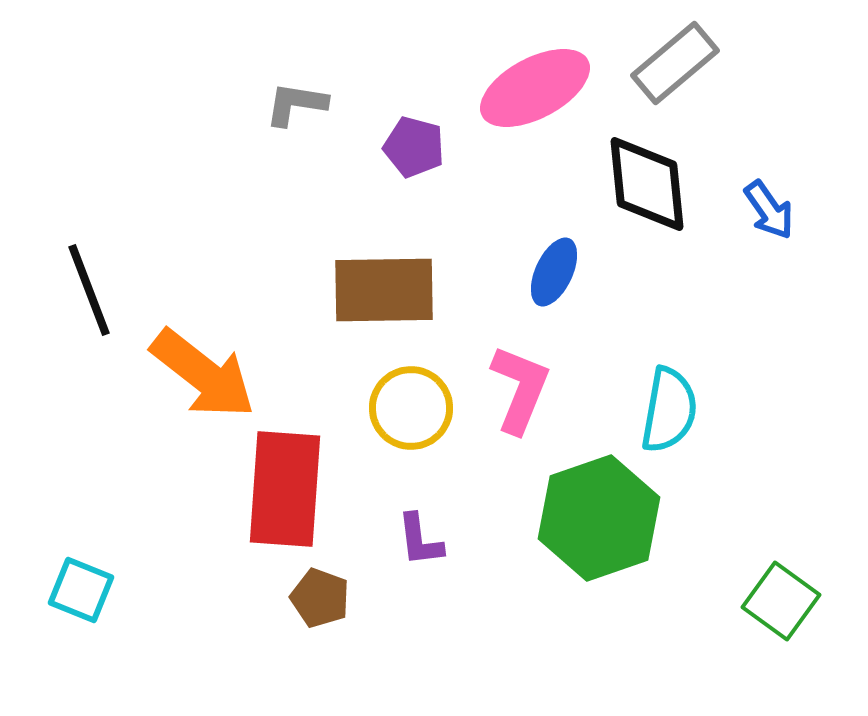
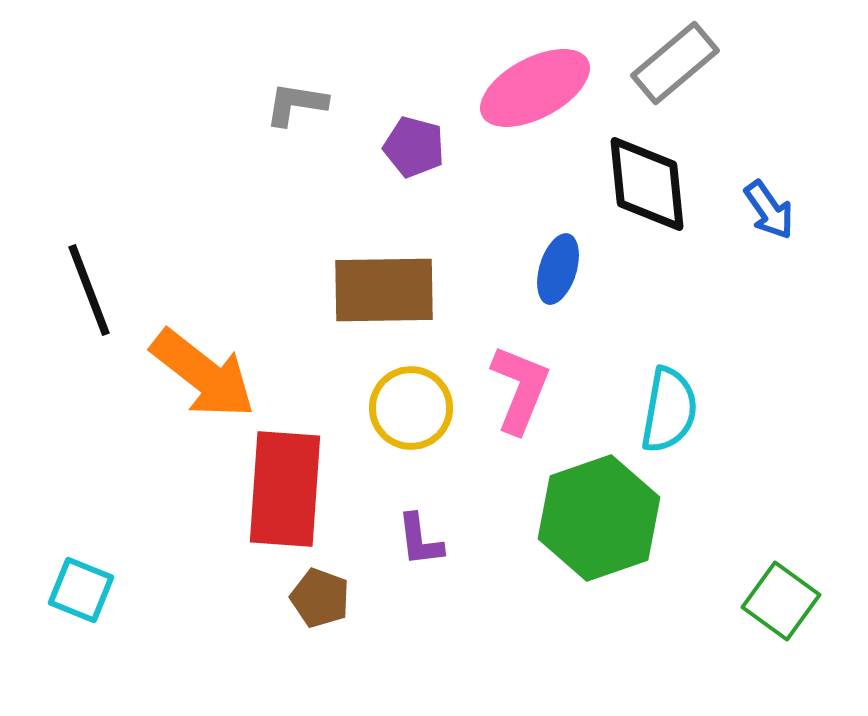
blue ellipse: moved 4 px right, 3 px up; rotated 8 degrees counterclockwise
